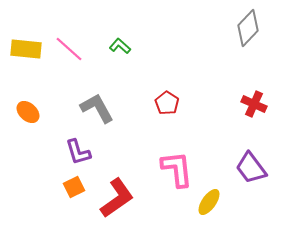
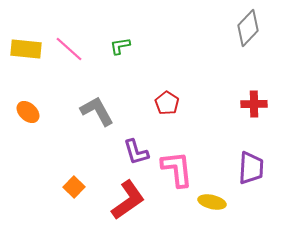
green L-shape: rotated 50 degrees counterclockwise
red cross: rotated 25 degrees counterclockwise
gray L-shape: moved 3 px down
purple L-shape: moved 58 px right
purple trapezoid: rotated 140 degrees counterclockwise
orange square: rotated 20 degrees counterclockwise
red L-shape: moved 11 px right, 2 px down
yellow ellipse: moved 3 px right; rotated 68 degrees clockwise
